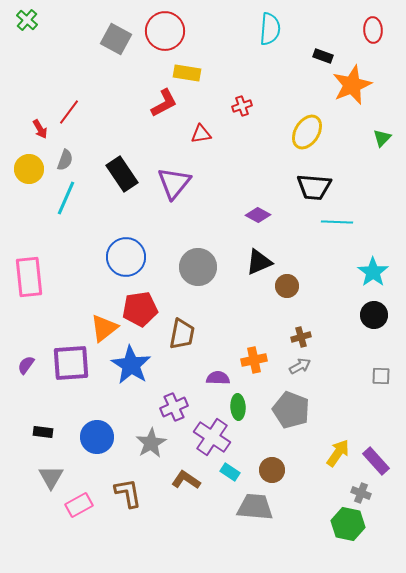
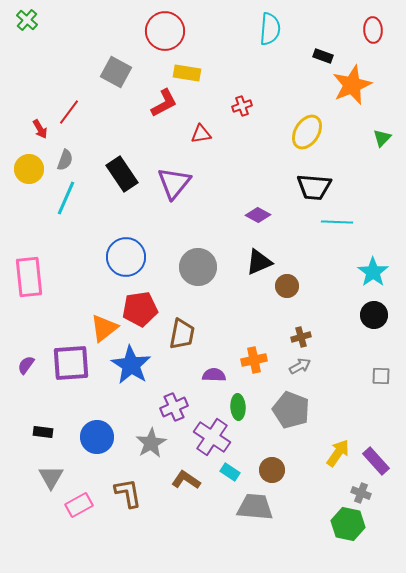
gray square at (116, 39): moved 33 px down
purple semicircle at (218, 378): moved 4 px left, 3 px up
